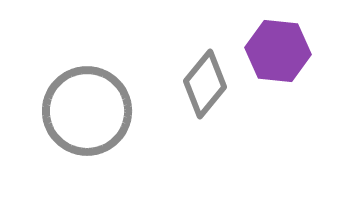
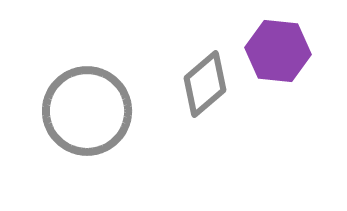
gray diamond: rotated 10 degrees clockwise
